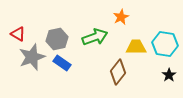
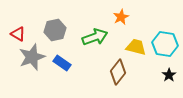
gray hexagon: moved 2 px left, 9 px up
yellow trapezoid: rotated 15 degrees clockwise
